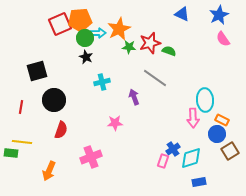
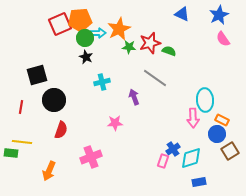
black square: moved 4 px down
